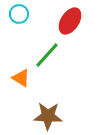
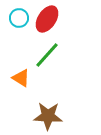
cyan circle: moved 4 px down
red ellipse: moved 23 px left, 2 px up
